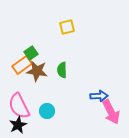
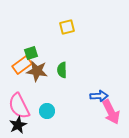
green square: rotated 16 degrees clockwise
